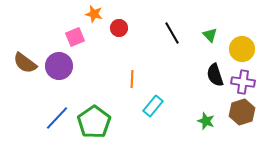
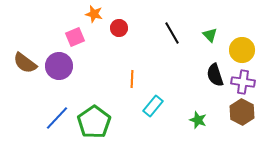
yellow circle: moved 1 px down
brown hexagon: rotated 15 degrees counterclockwise
green star: moved 8 px left, 1 px up
